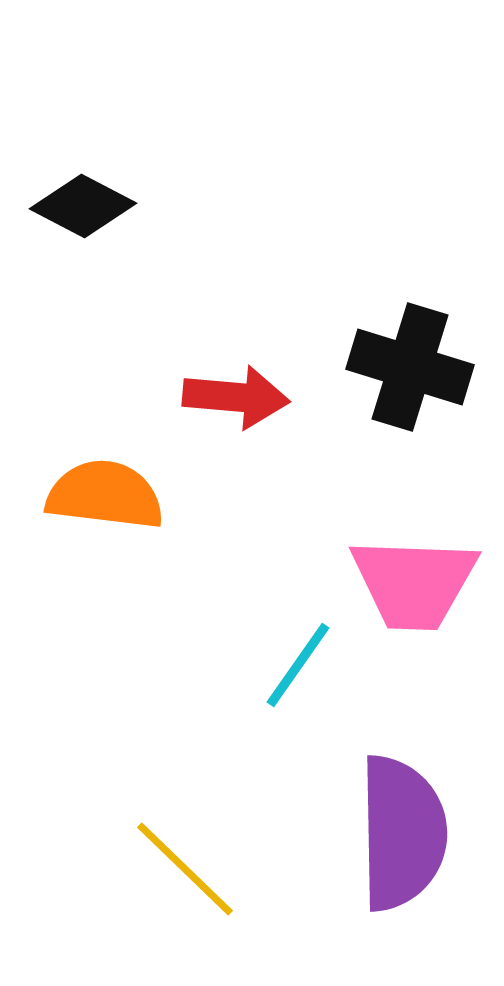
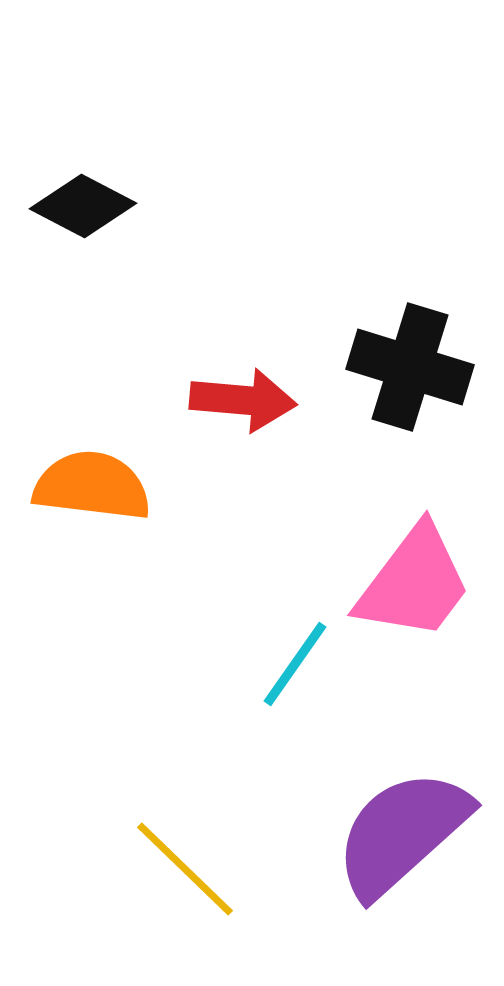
red arrow: moved 7 px right, 3 px down
orange semicircle: moved 13 px left, 9 px up
pink trapezoid: rotated 55 degrees counterclockwise
cyan line: moved 3 px left, 1 px up
purple semicircle: rotated 131 degrees counterclockwise
